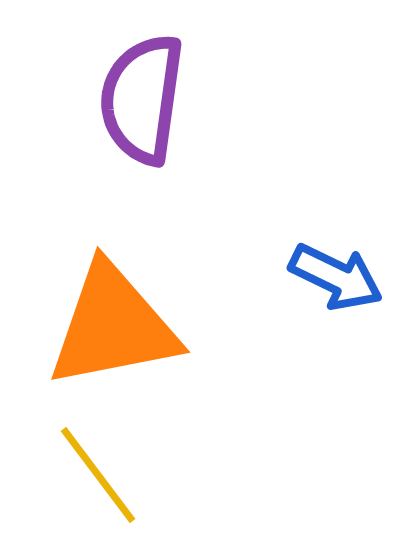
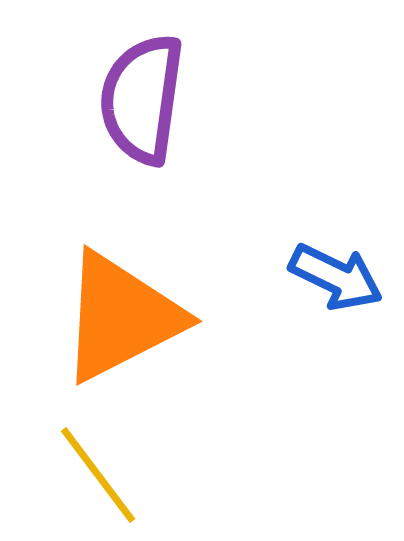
orange triangle: moved 8 px right, 9 px up; rotated 16 degrees counterclockwise
